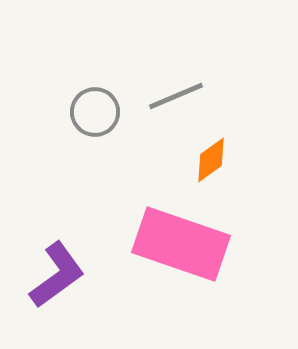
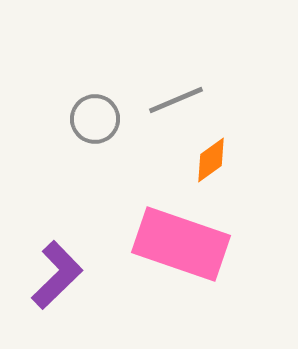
gray line: moved 4 px down
gray circle: moved 7 px down
purple L-shape: rotated 8 degrees counterclockwise
